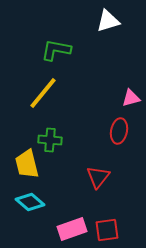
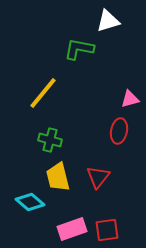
green L-shape: moved 23 px right, 1 px up
pink triangle: moved 1 px left, 1 px down
green cross: rotated 10 degrees clockwise
yellow trapezoid: moved 31 px right, 13 px down
